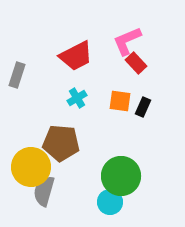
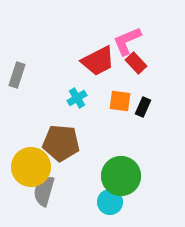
red trapezoid: moved 22 px right, 5 px down
